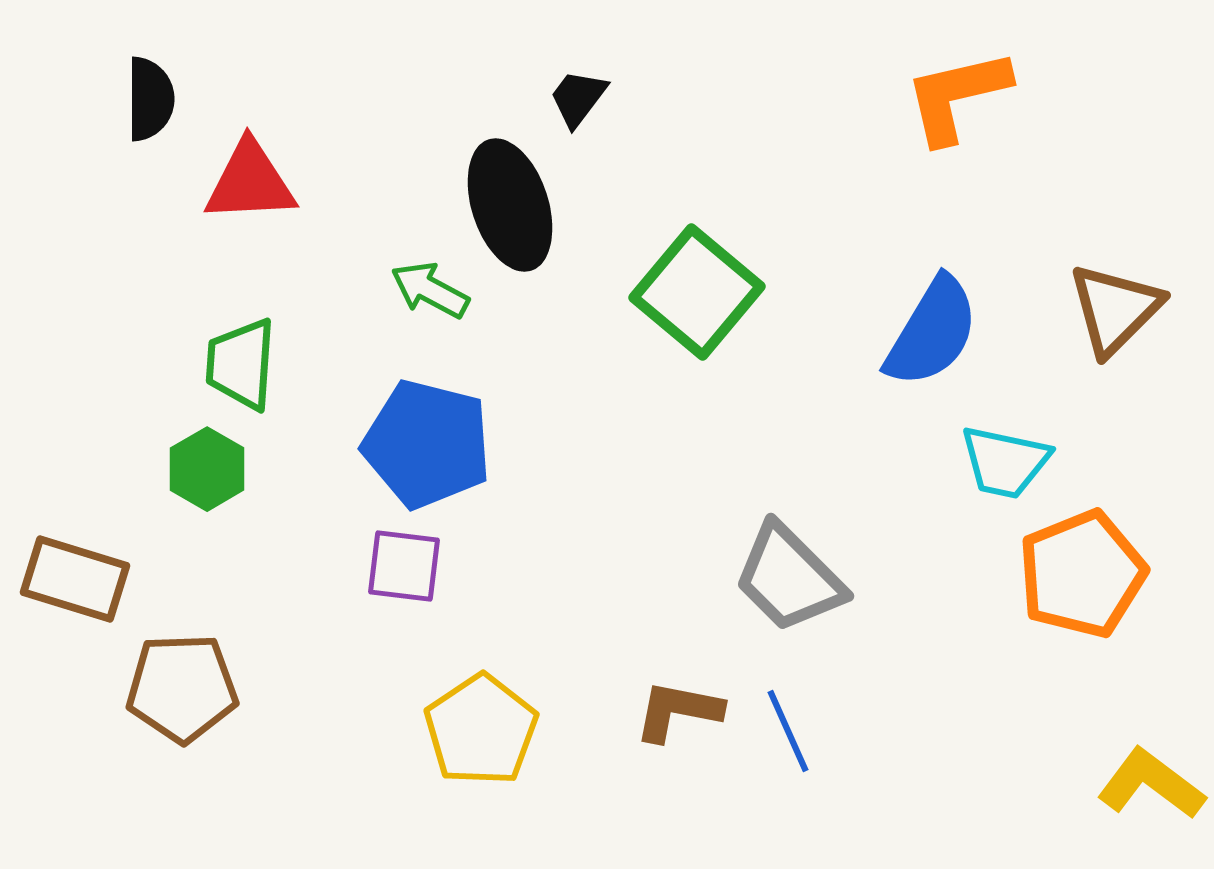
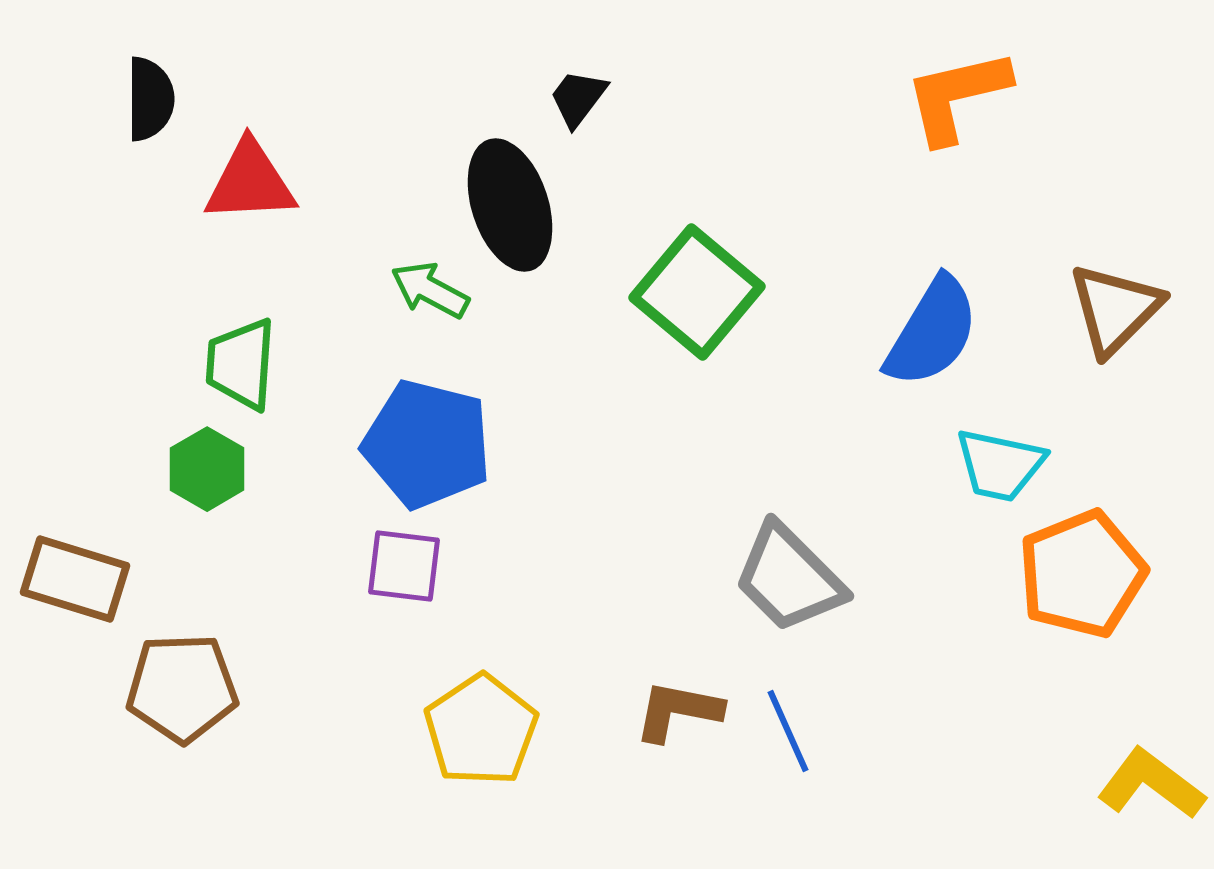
cyan trapezoid: moved 5 px left, 3 px down
